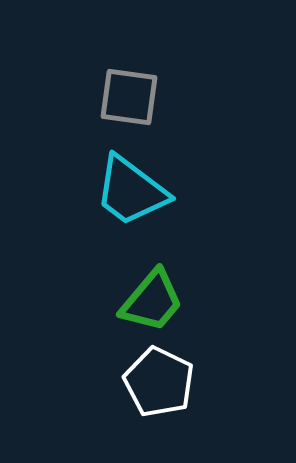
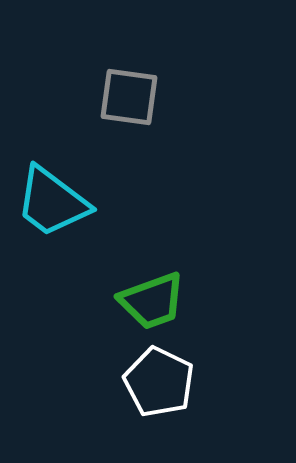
cyan trapezoid: moved 79 px left, 11 px down
green trapezoid: rotated 30 degrees clockwise
